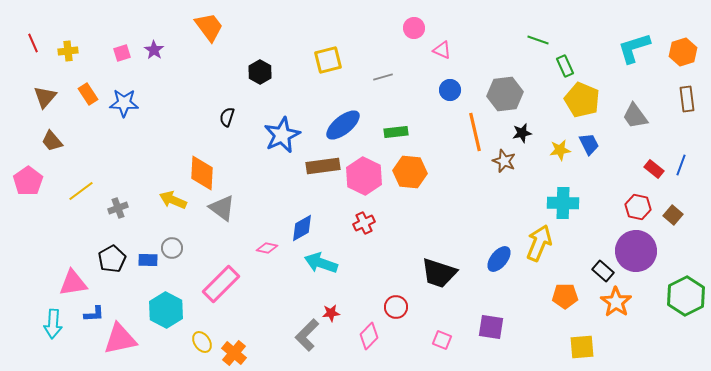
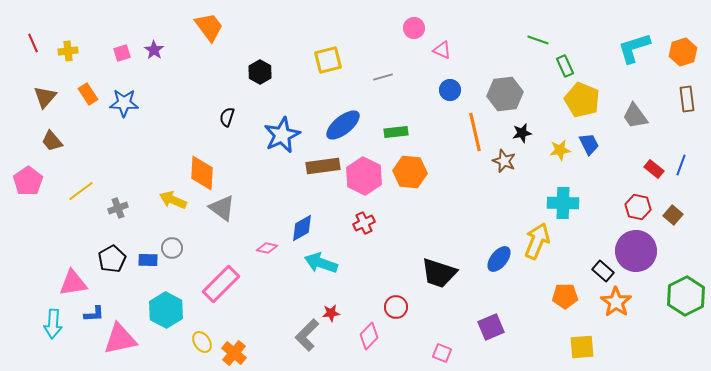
yellow arrow at (539, 243): moved 2 px left, 2 px up
purple square at (491, 327): rotated 32 degrees counterclockwise
pink square at (442, 340): moved 13 px down
